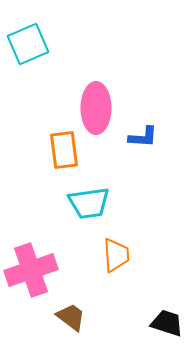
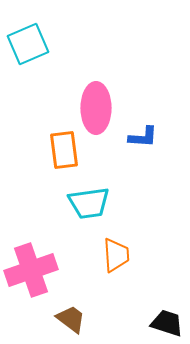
brown trapezoid: moved 2 px down
